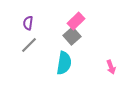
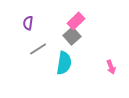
gray line: moved 9 px right, 4 px down; rotated 12 degrees clockwise
